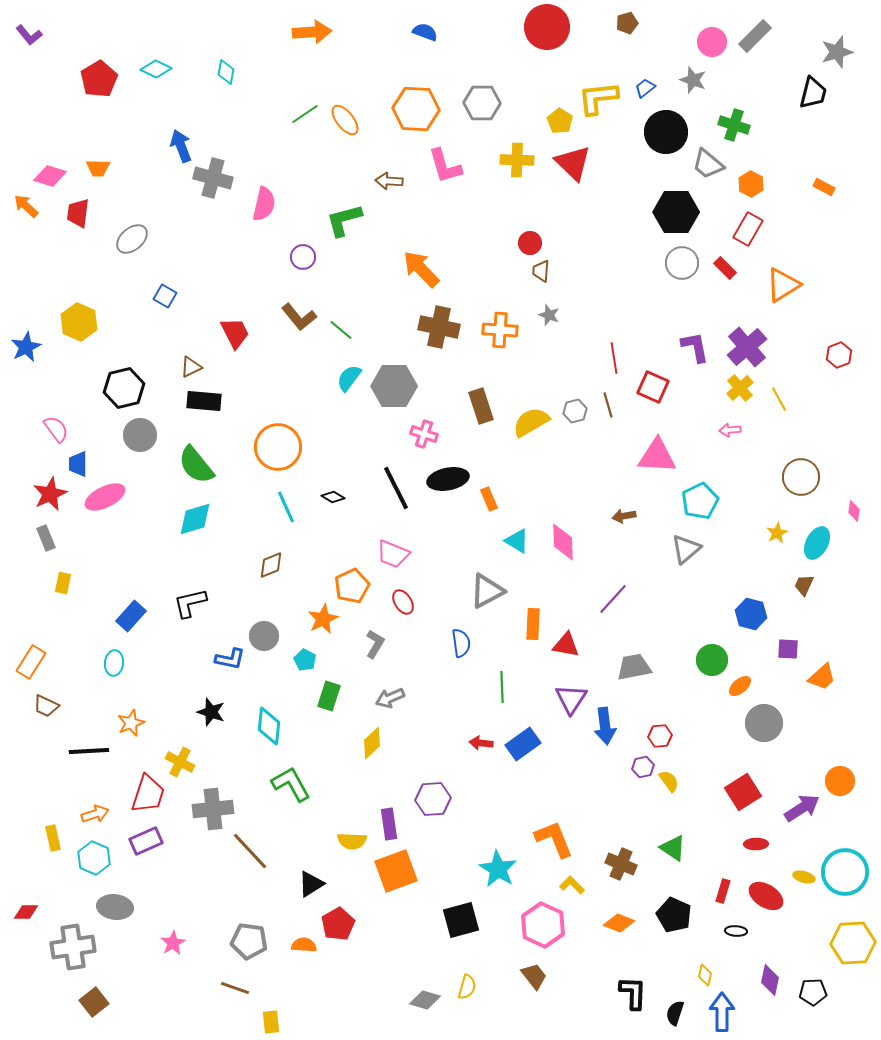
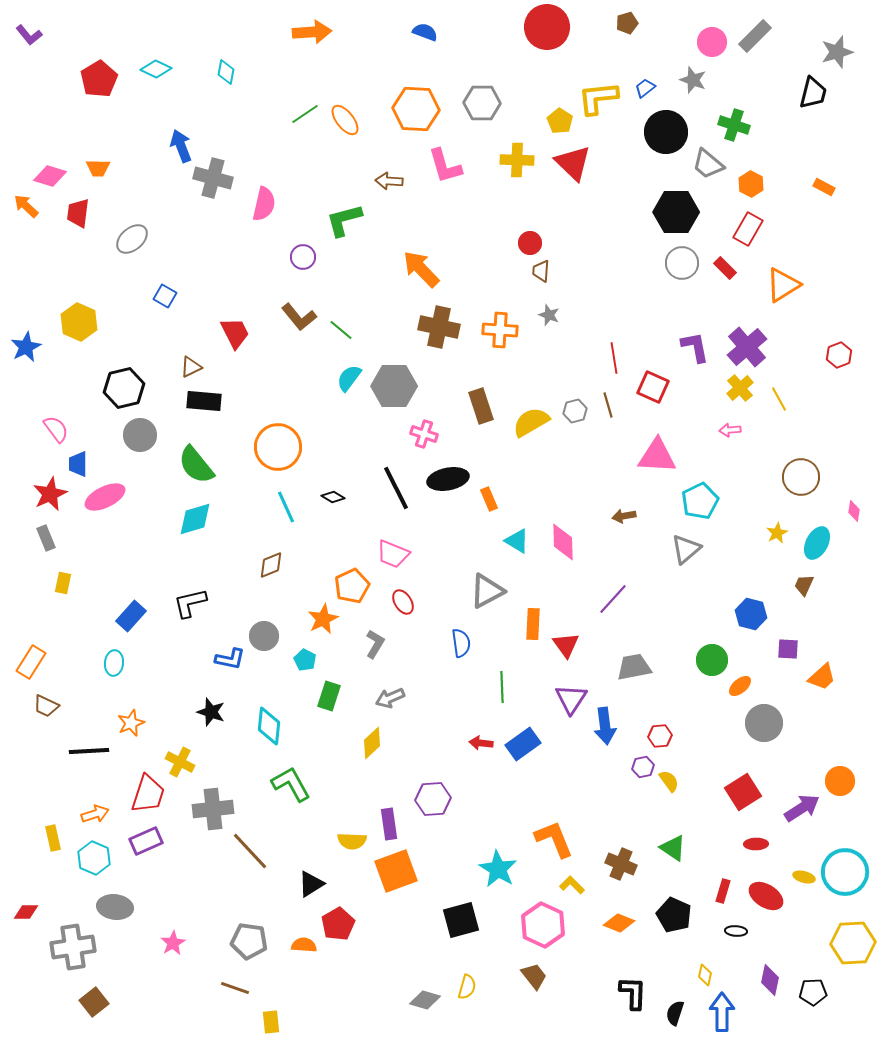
red triangle at (566, 645): rotated 44 degrees clockwise
